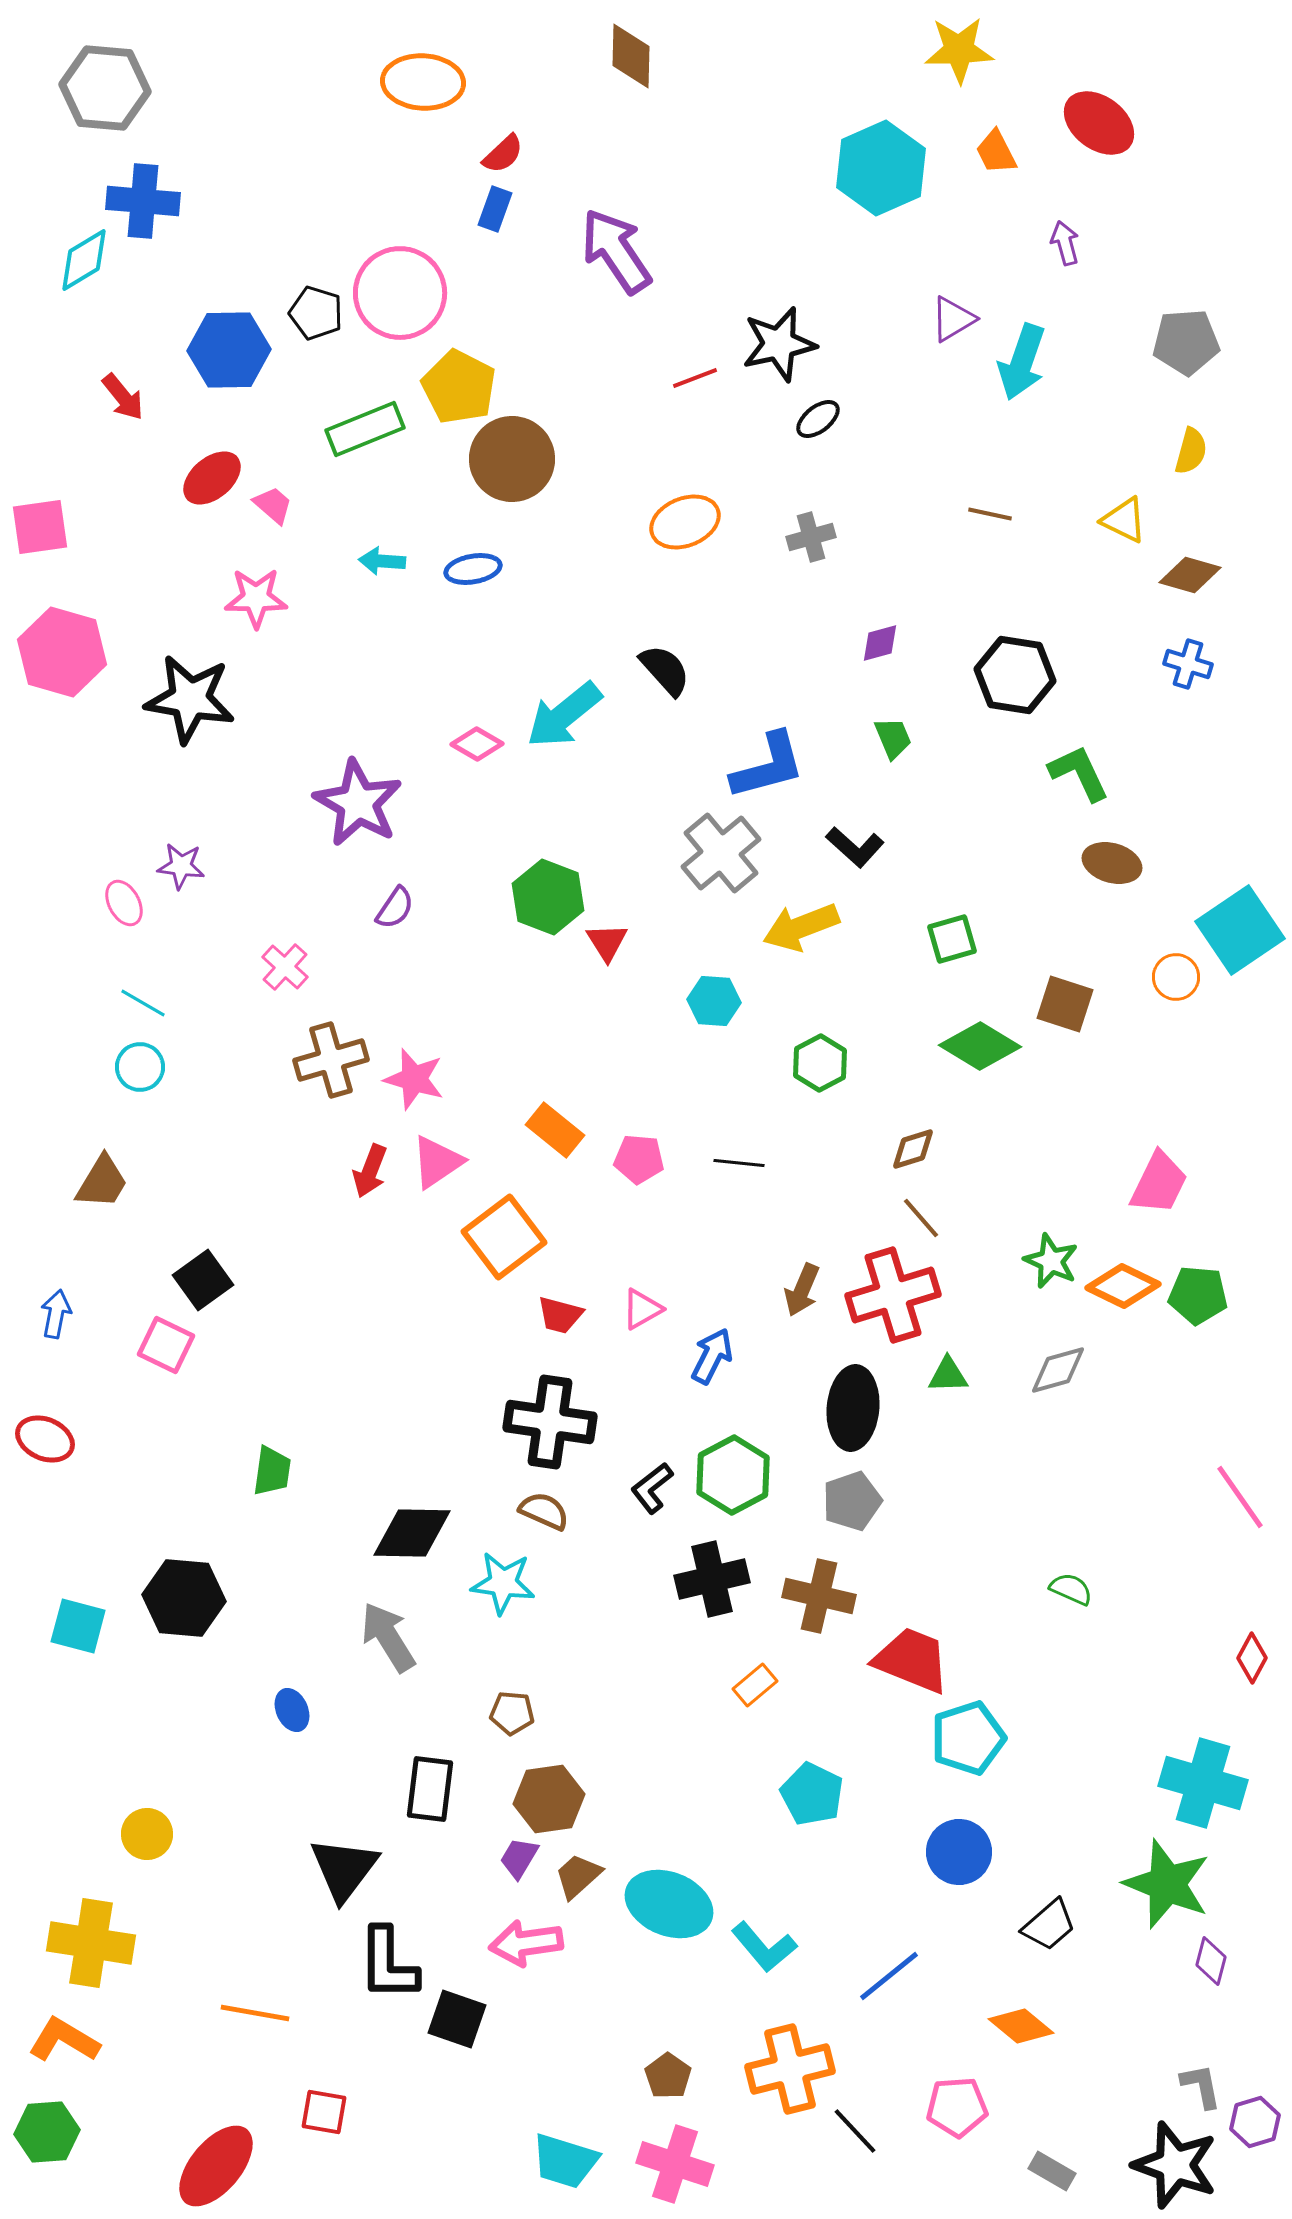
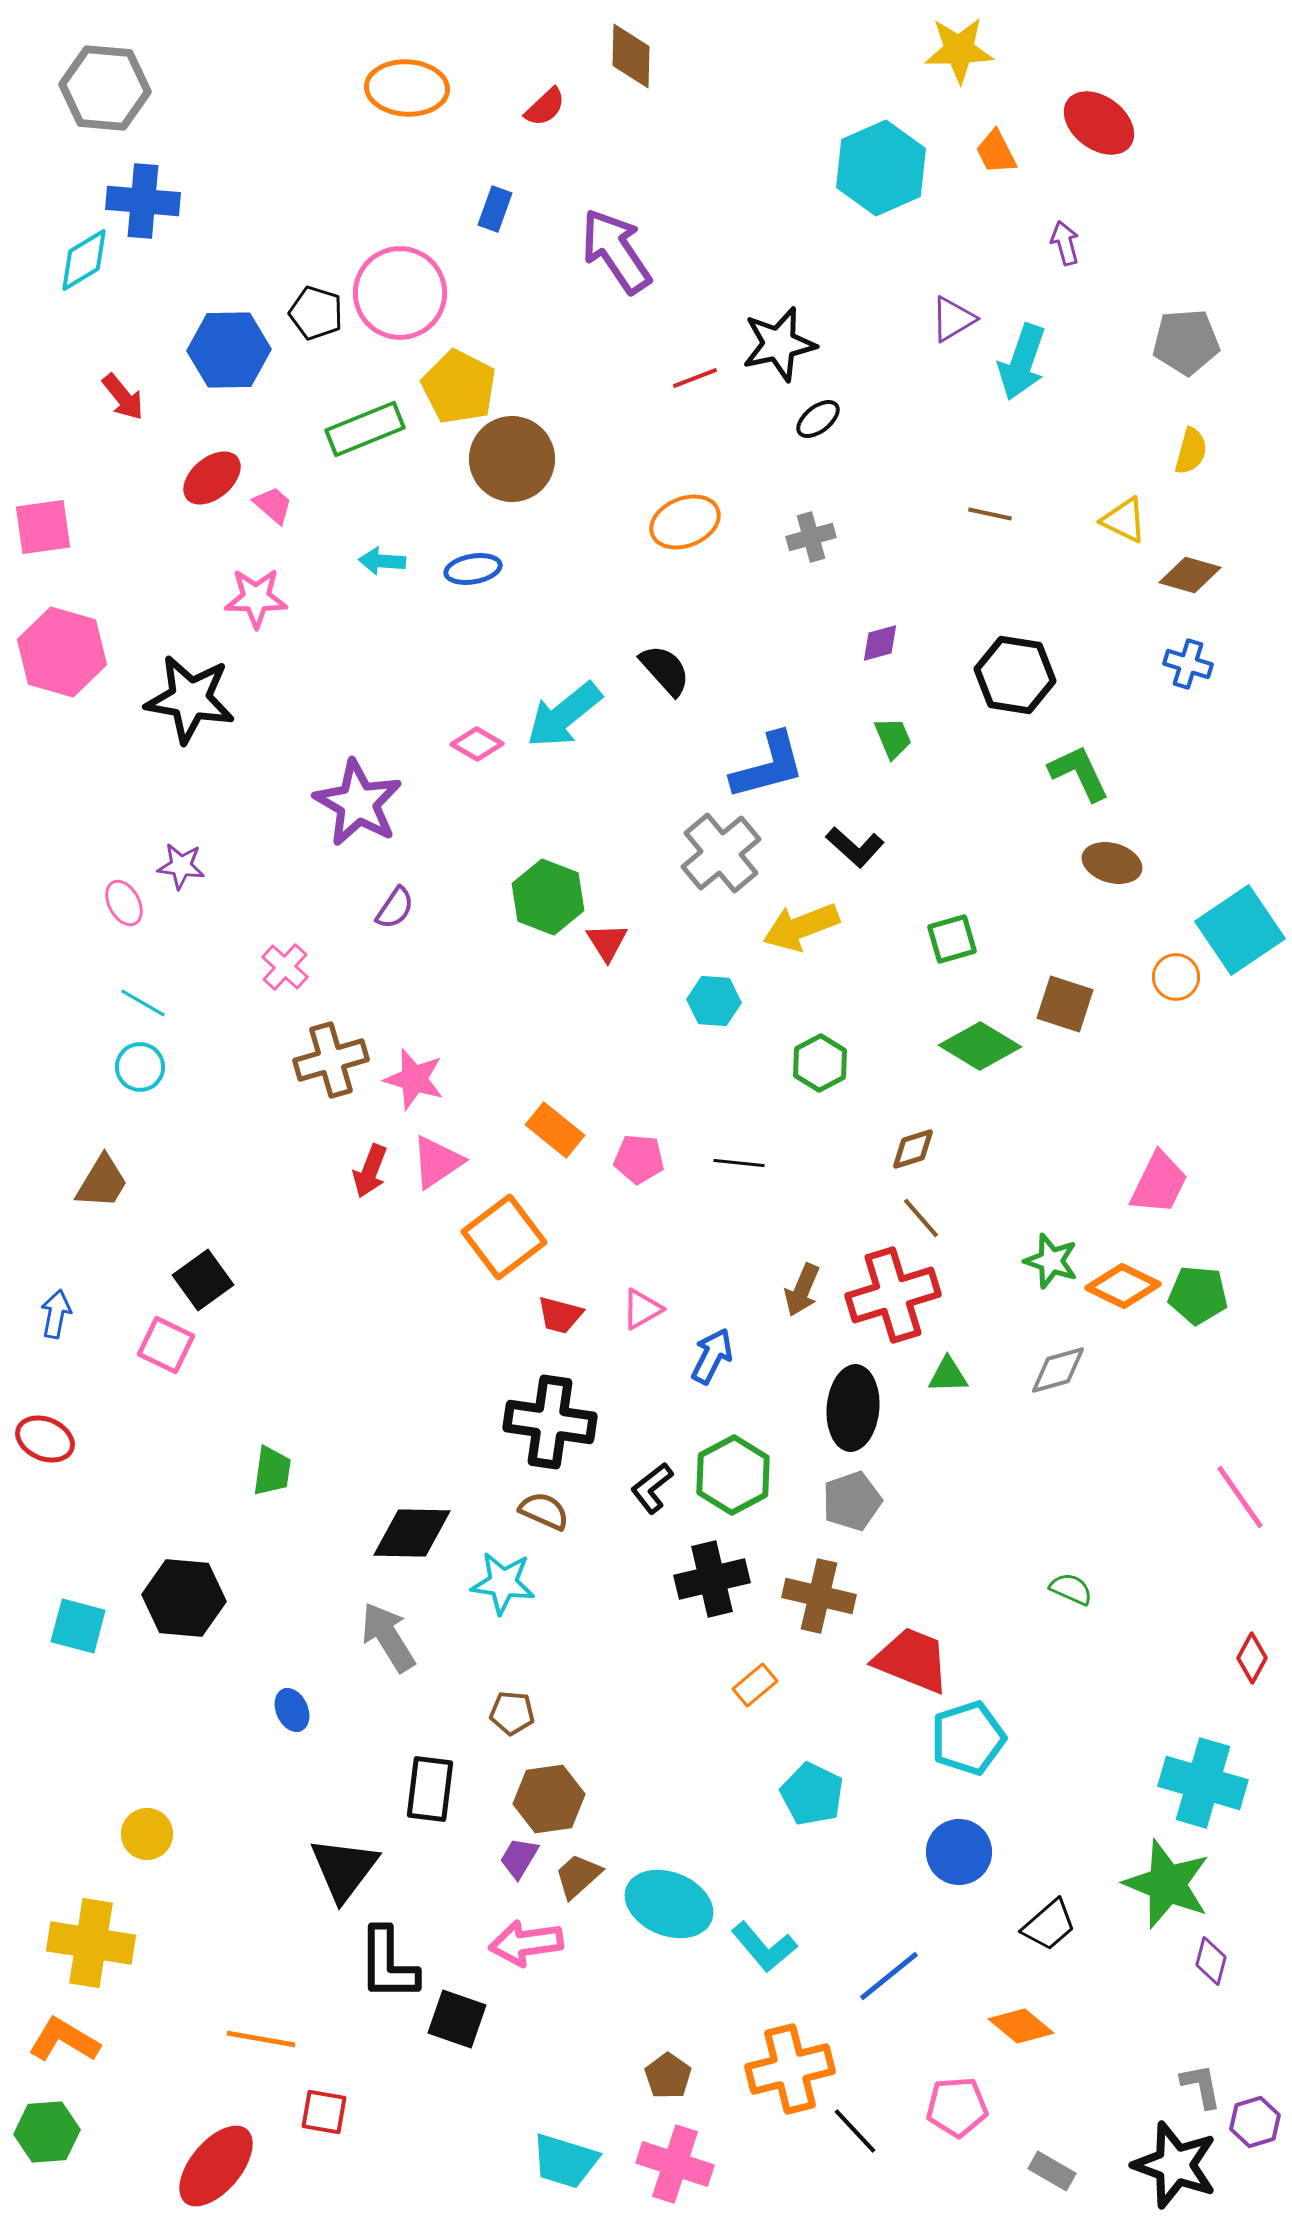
orange ellipse at (423, 82): moved 16 px left, 6 px down
red semicircle at (503, 154): moved 42 px right, 47 px up
pink square at (40, 527): moved 3 px right
green star at (1051, 1261): rotated 6 degrees counterclockwise
orange line at (255, 2013): moved 6 px right, 26 px down
